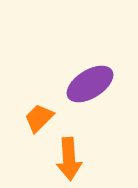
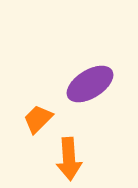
orange trapezoid: moved 1 px left, 1 px down
